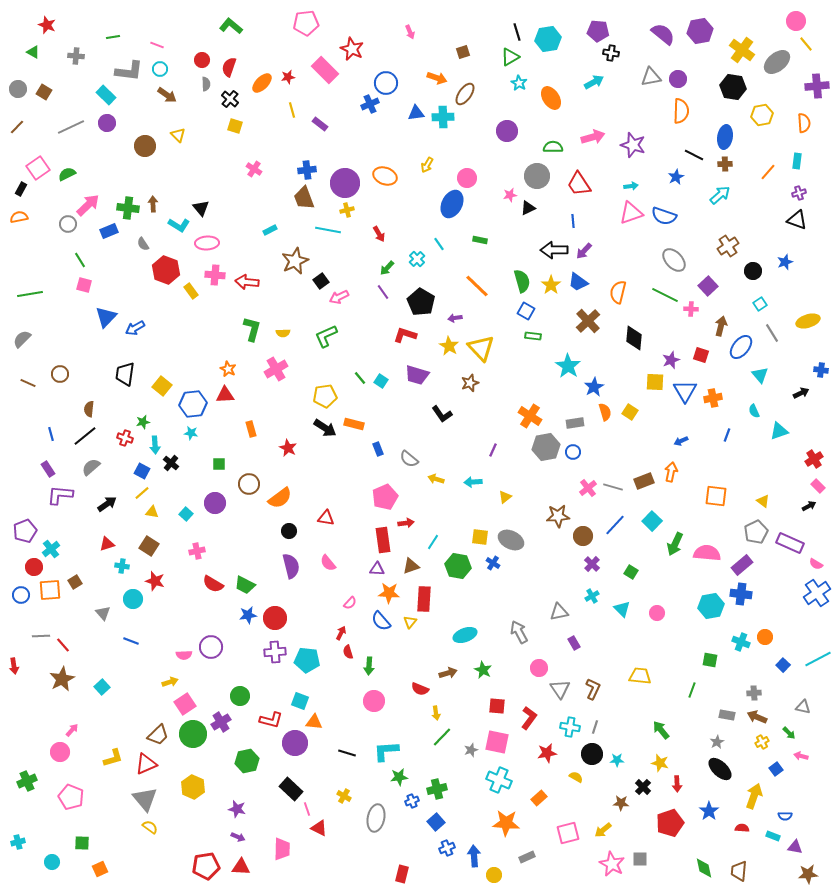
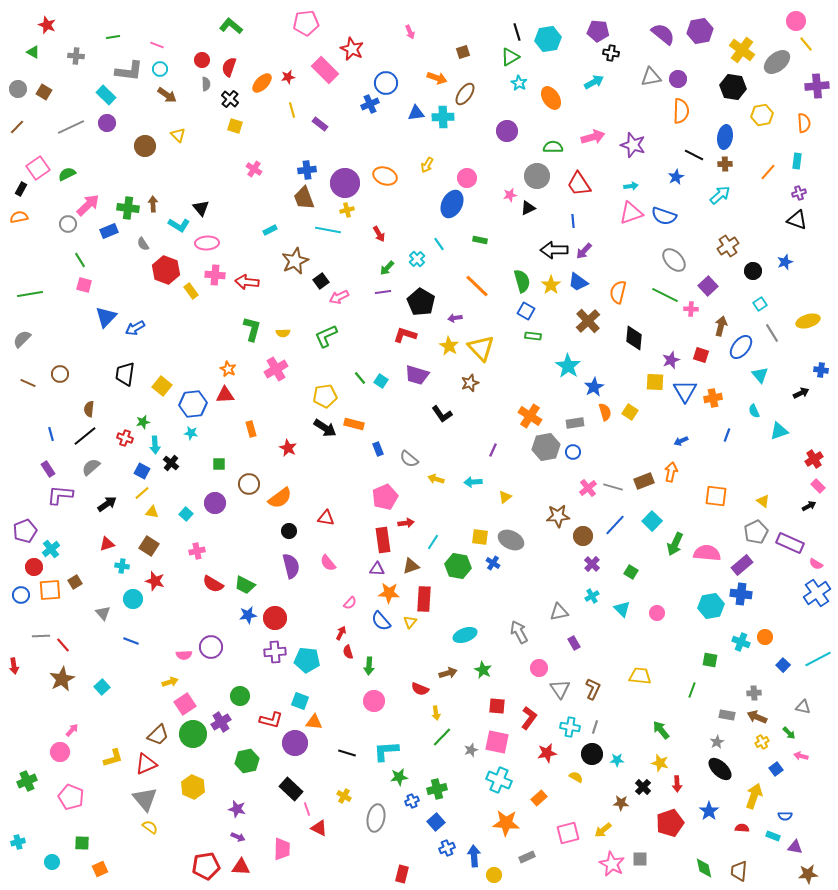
purple line at (383, 292): rotated 63 degrees counterclockwise
